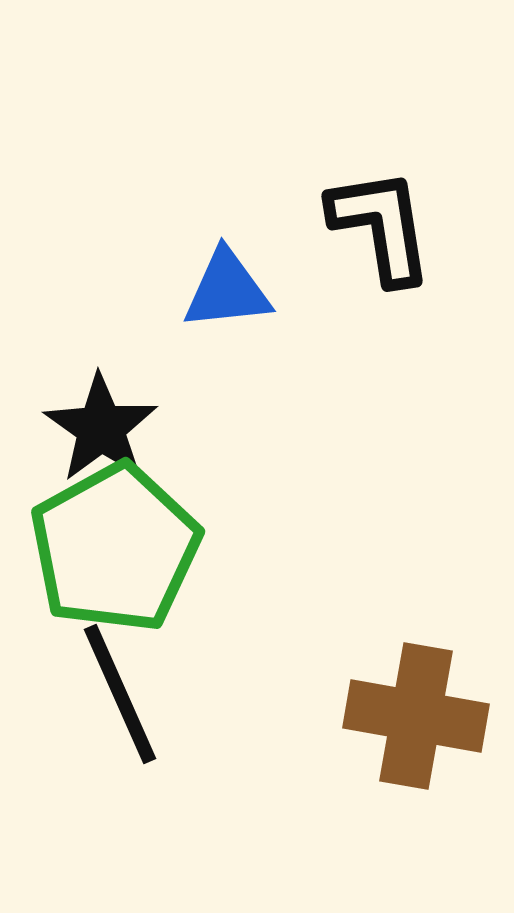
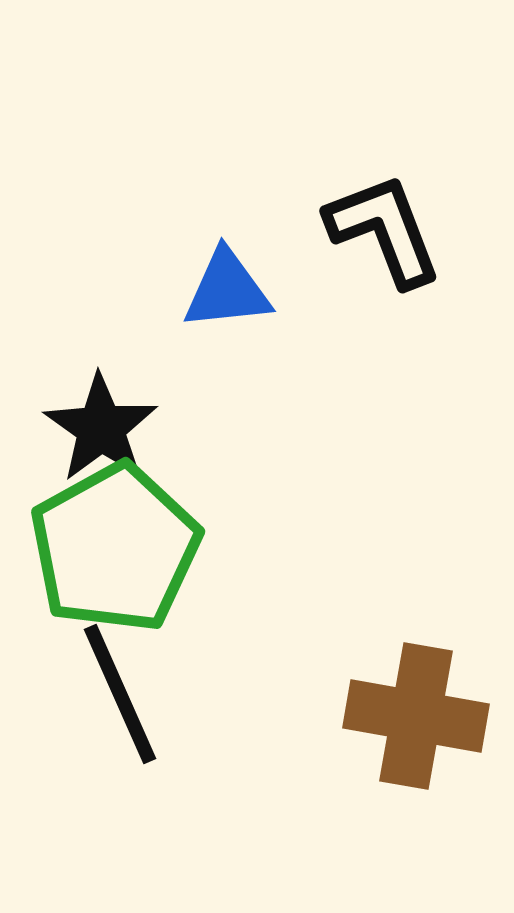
black L-shape: moved 3 px right, 4 px down; rotated 12 degrees counterclockwise
